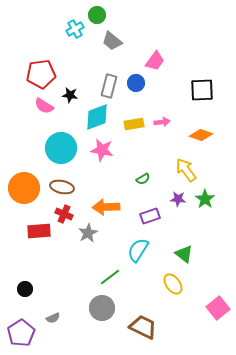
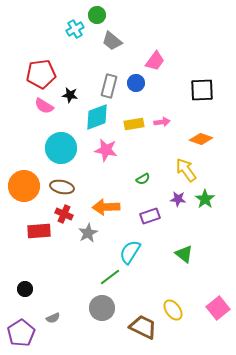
orange diamond: moved 4 px down
pink star: moved 4 px right
orange circle: moved 2 px up
cyan semicircle: moved 8 px left, 2 px down
yellow ellipse: moved 26 px down
